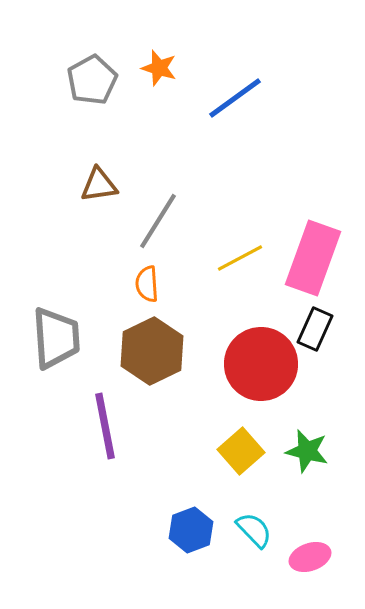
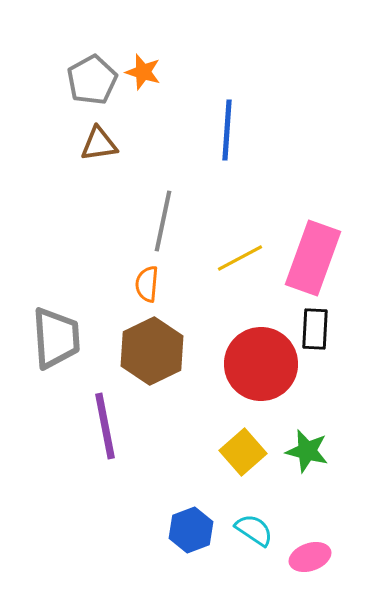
orange star: moved 16 px left, 4 px down
blue line: moved 8 px left, 32 px down; rotated 50 degrees counterclockwise
brown triangle: moved 41 px up
gray line: moved 5 px right; rotated 20 degrees counterclockwise
orange semicircle: rotated 9 degrees clockwise
black rectangle: rotated 21 degrees counterclockwise
yellow square: moved 2 px right, 1 px down
cyan semicircle: rotated 12 degrees counterclockwise
